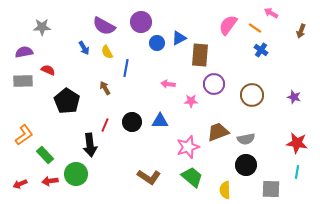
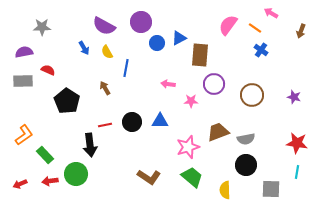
red line at (105, 125): rotated 56 degrees clockwise
